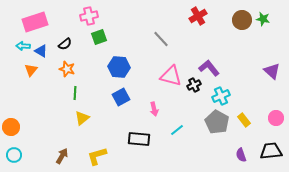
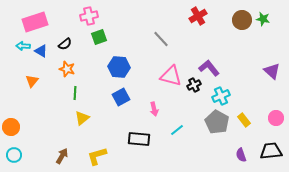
orange triangle: moved 1 px right, 11 px down
